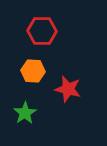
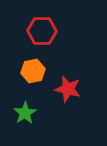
orange hexagon: rotated 15 degrees counterclockwise
